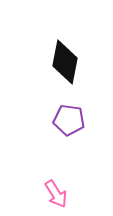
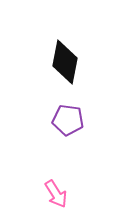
purple pentagon: moved 1 px left
